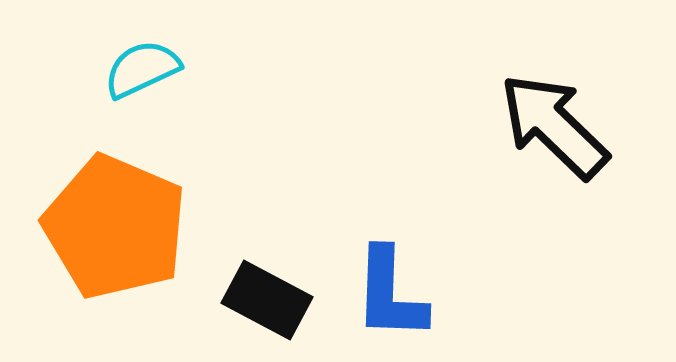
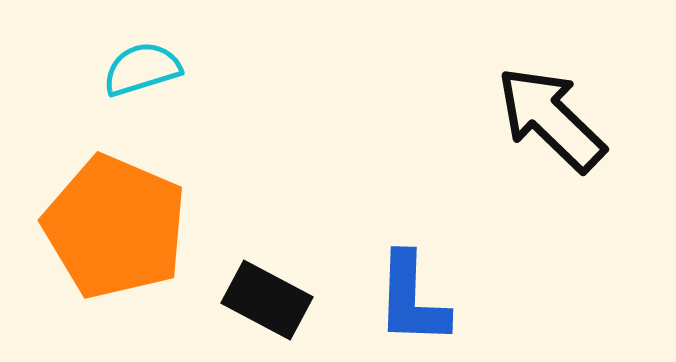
cyan semicircle: rotated 8 degrees clockwise
black arrow: moved 3 px left, 7 px up
blue L-shape: moved 22 px right, 5 px down
